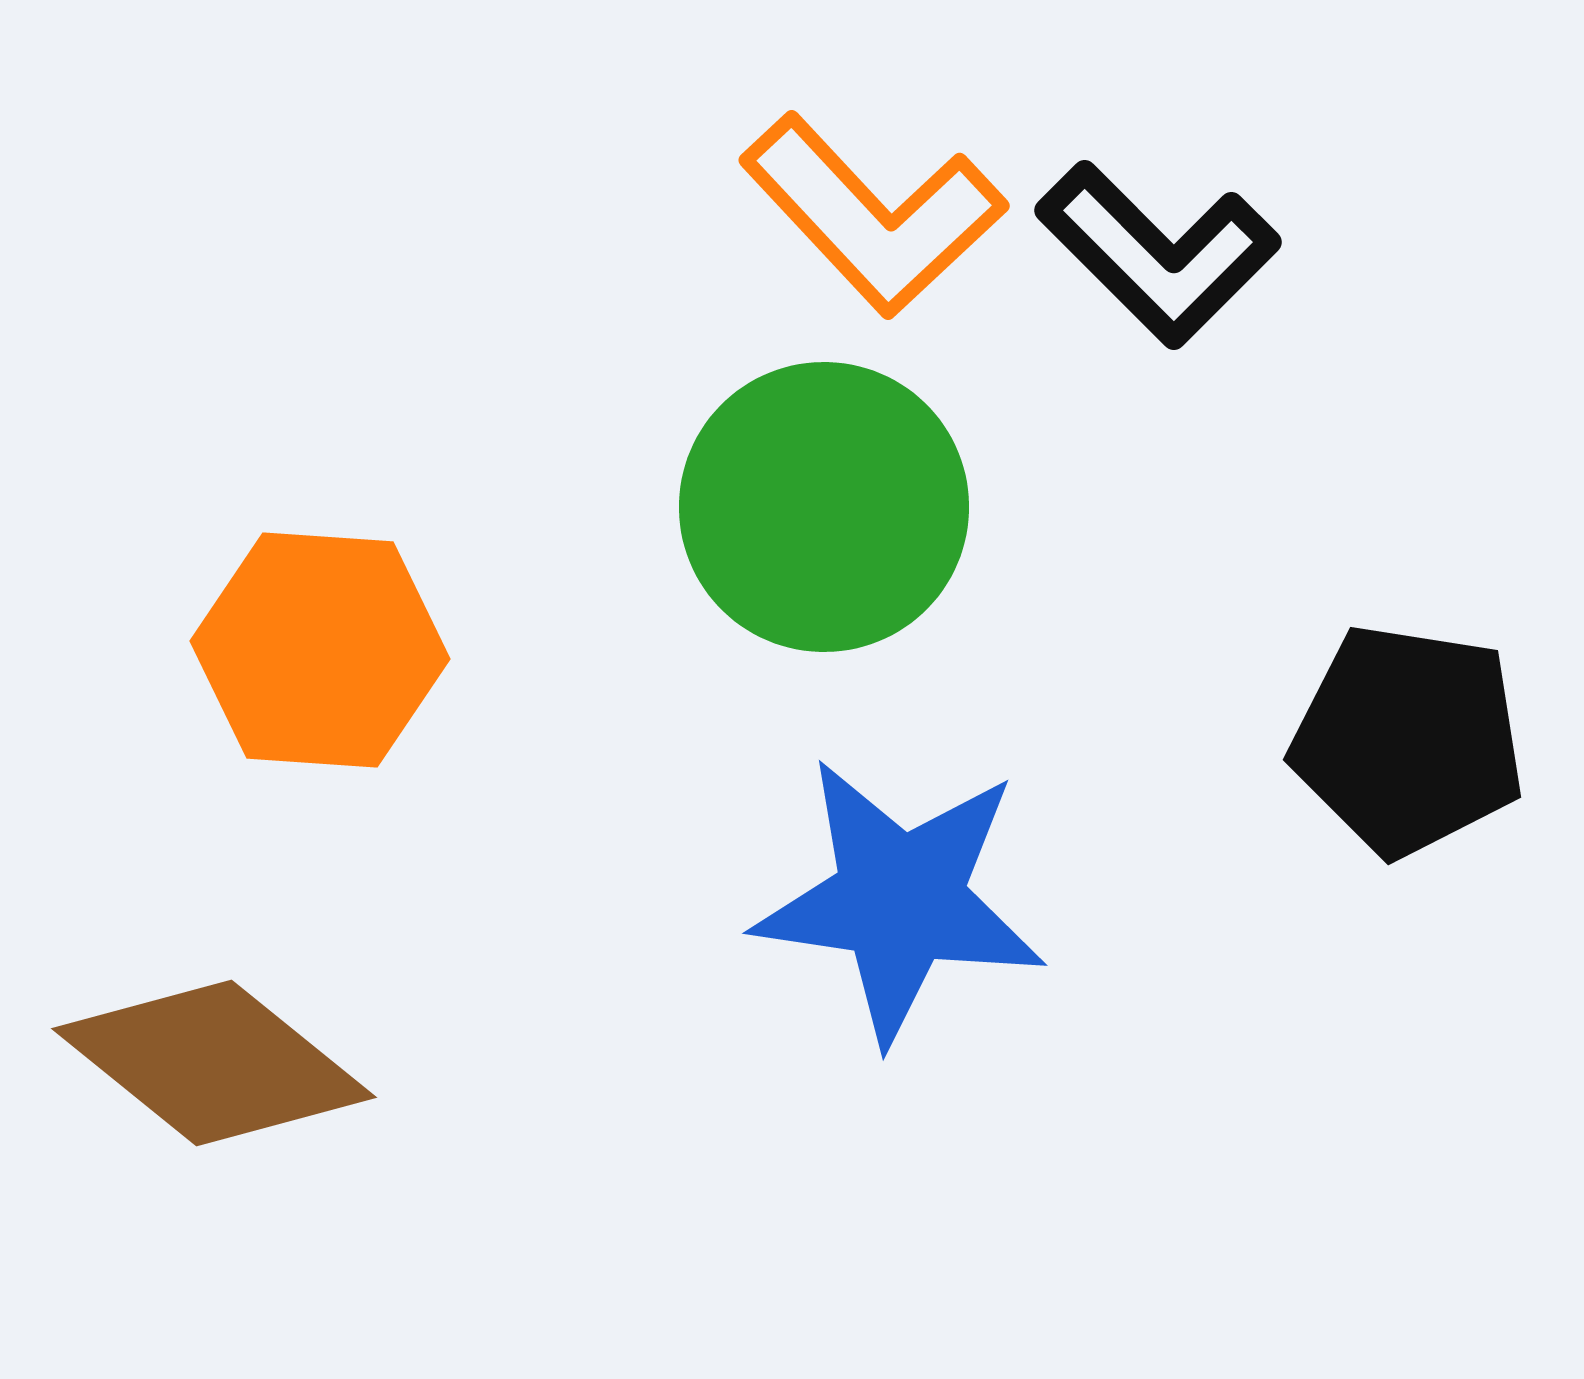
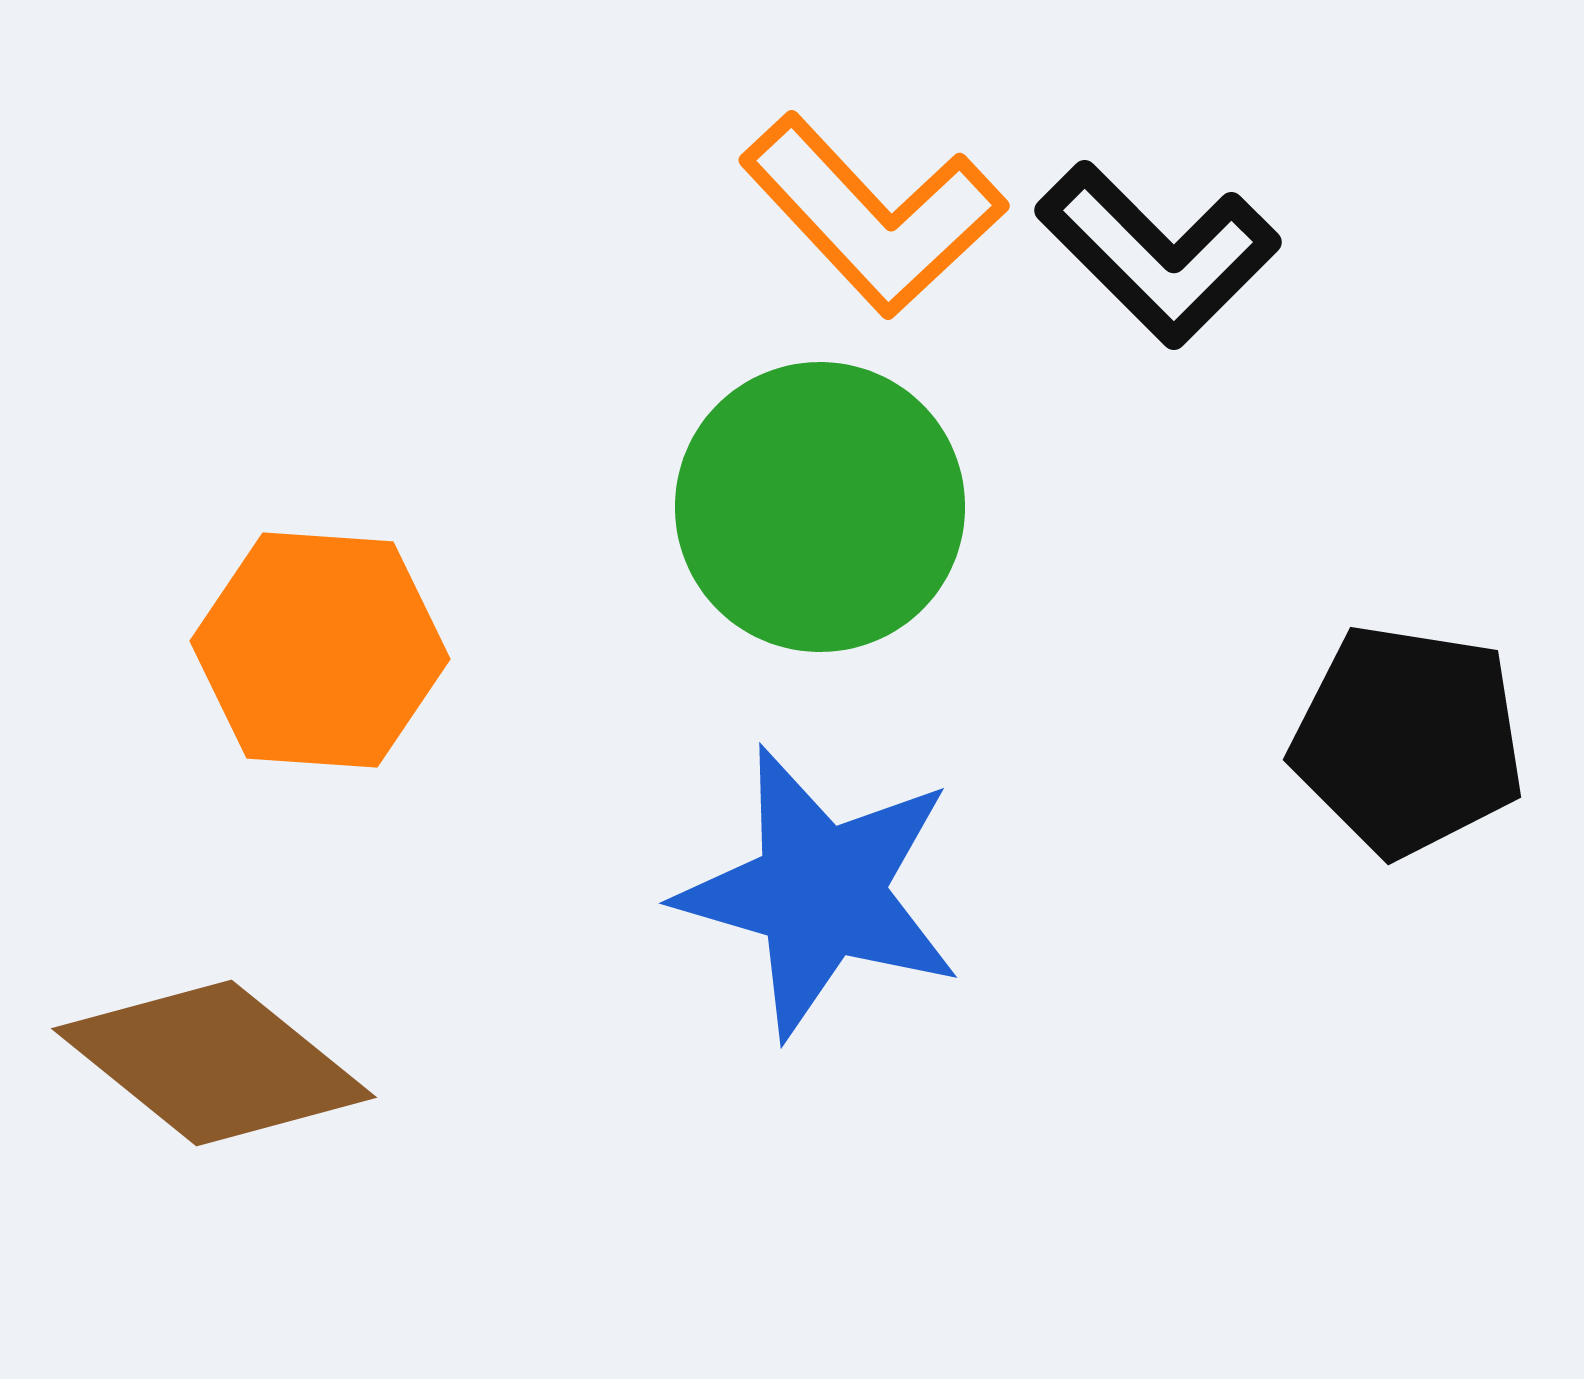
green circle: moved 4 px left
blue star: moved 80 px left, 8 px up; rotated 8 degrees clockwise
